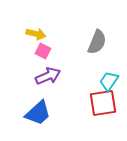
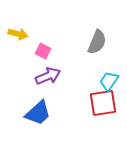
yellow arrow: moved 18 px left
